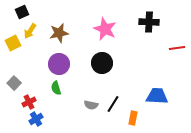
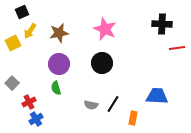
black cross: moved 13 px right, 2 px down
gray square: moved 2 px left
